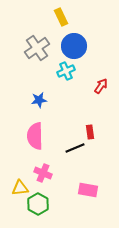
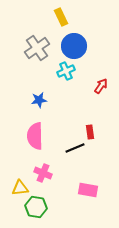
green hexagon: moved 2 px left, 3 px down; rotated 20 degrees counterclockwise
